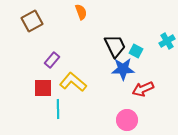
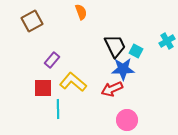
red arrow: moved 31 px left
